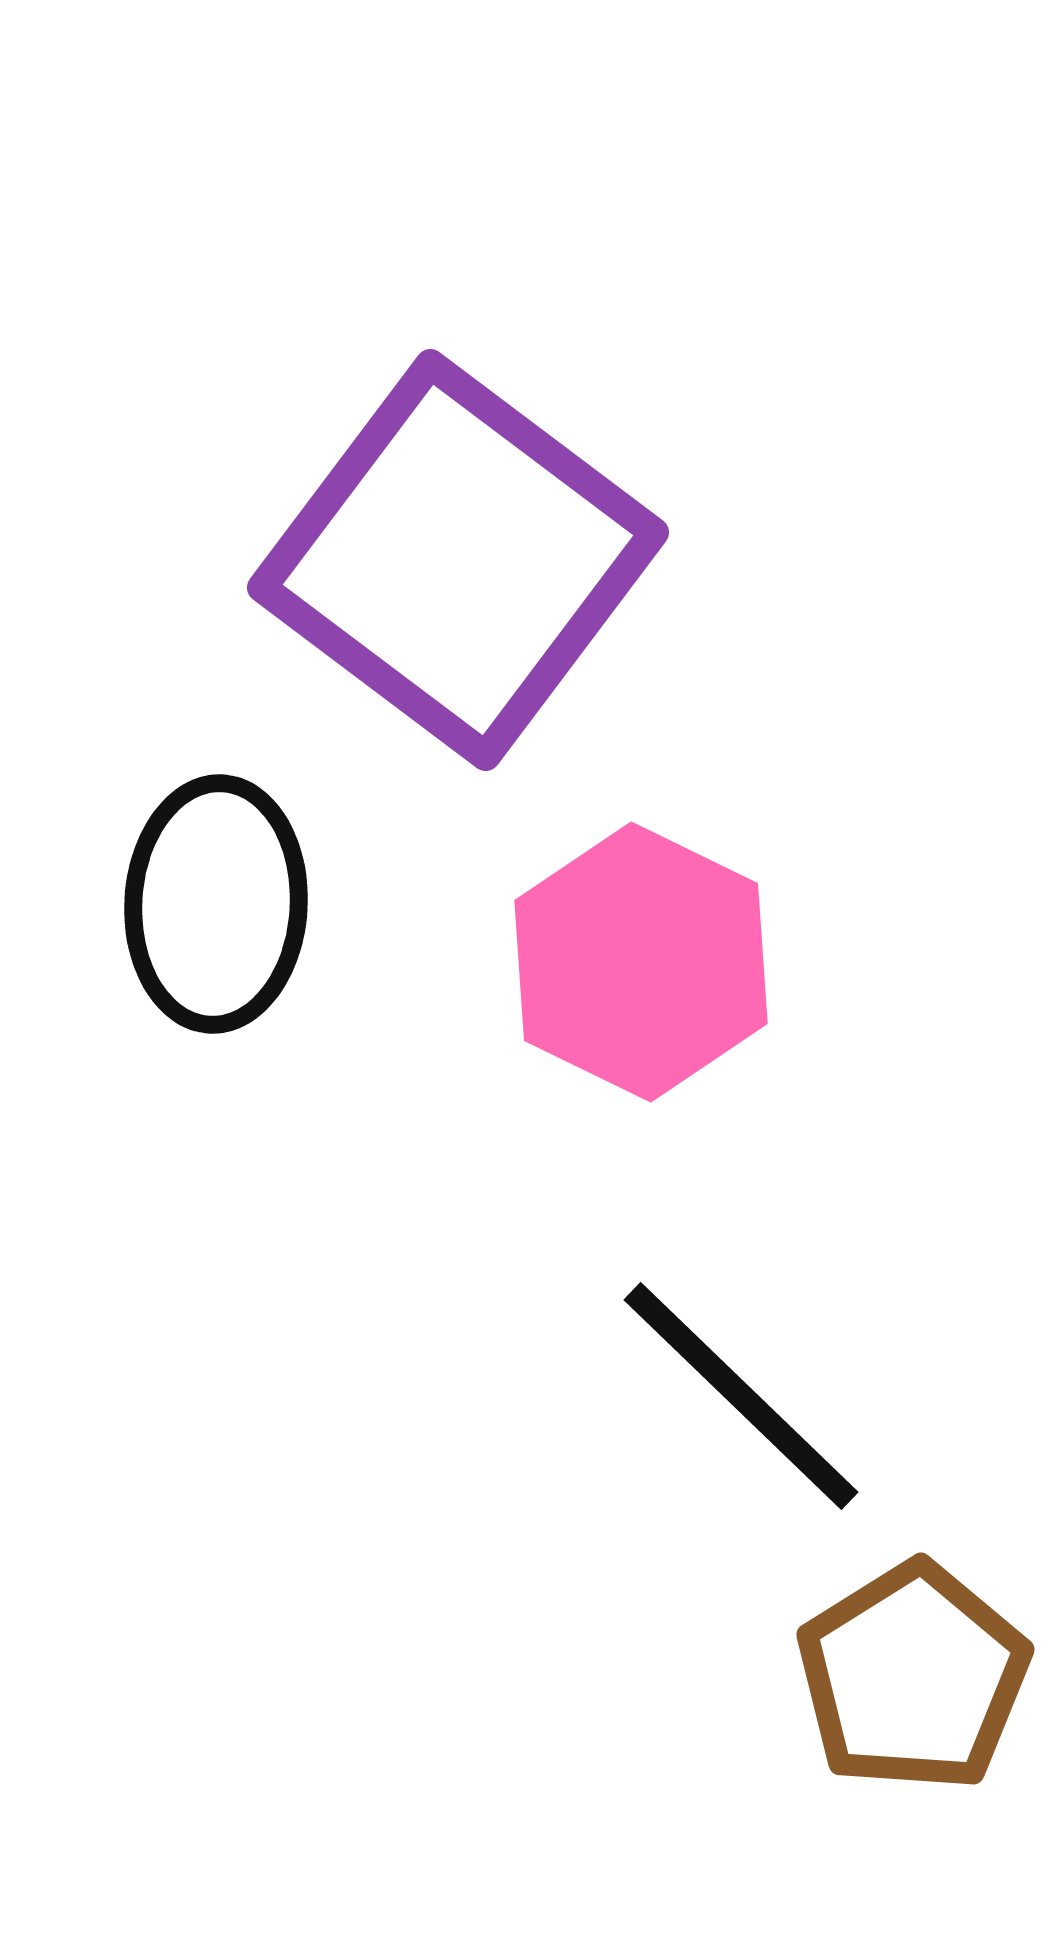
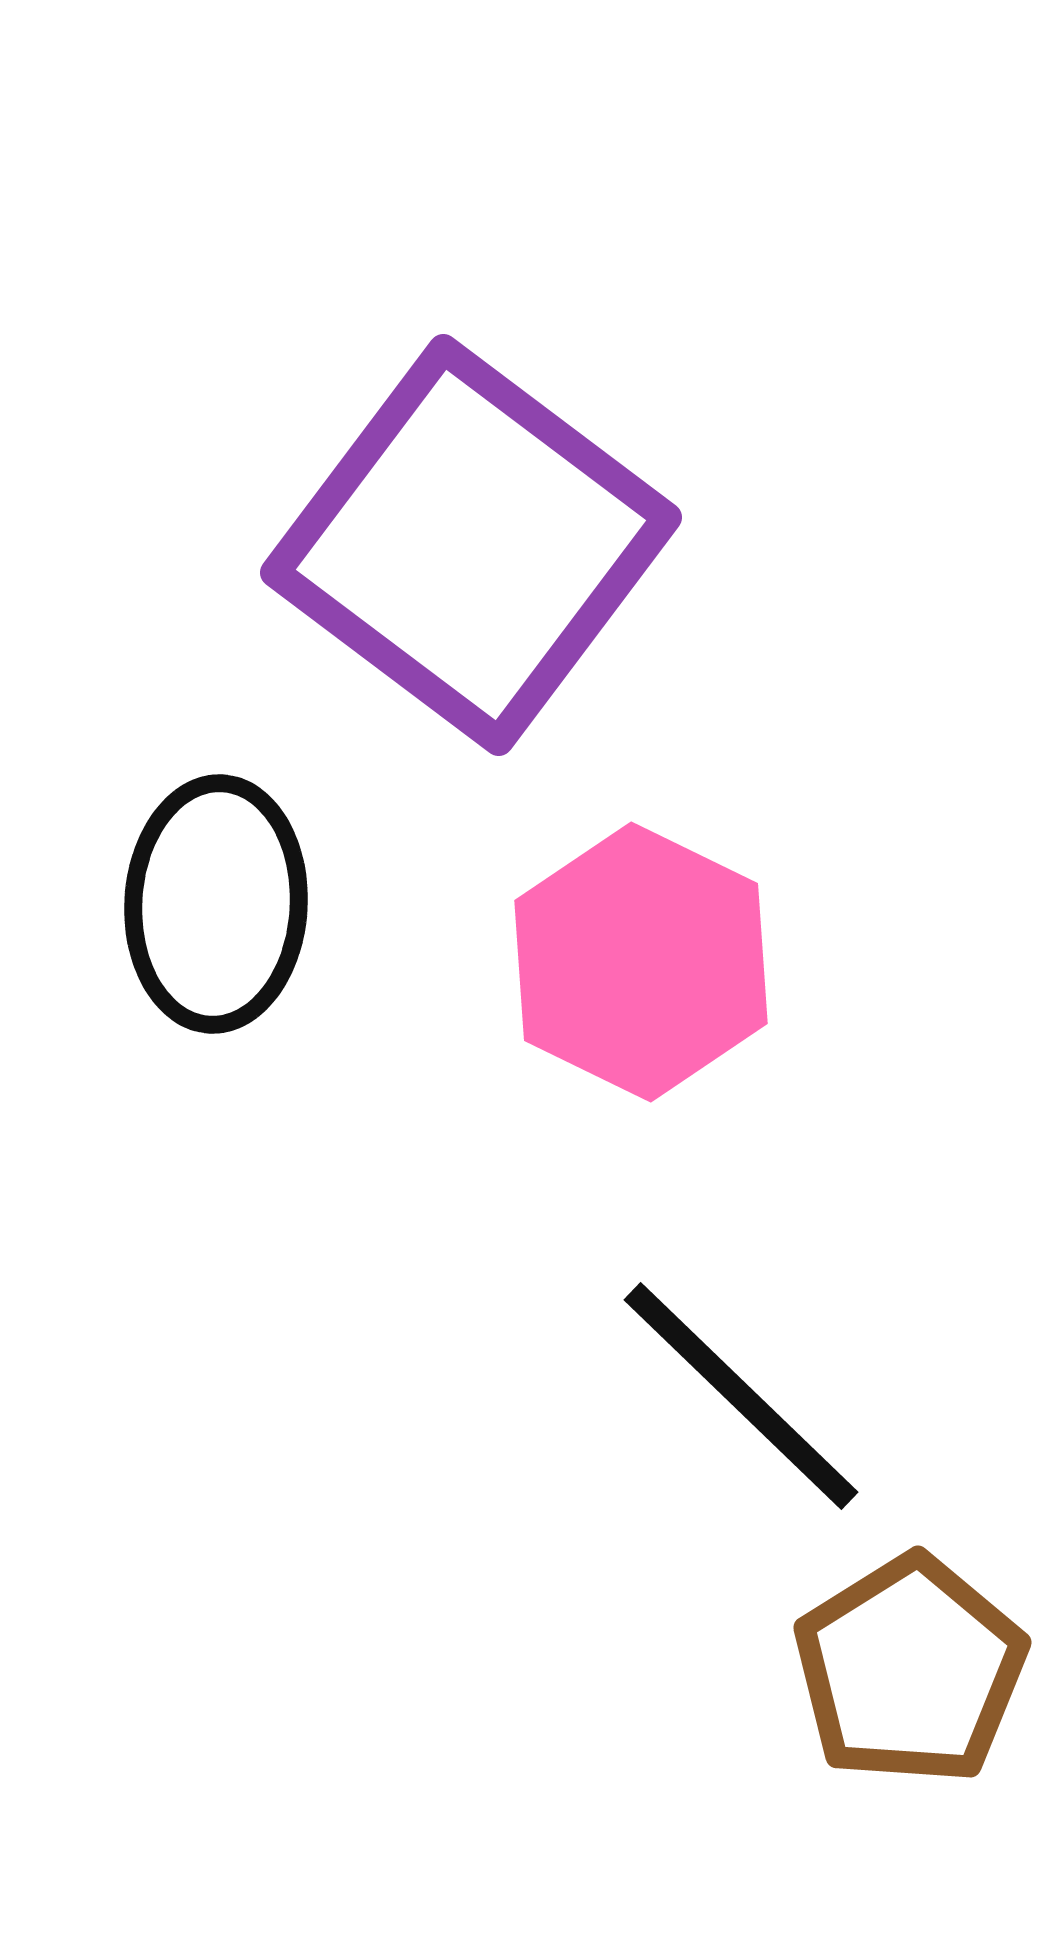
purple square: moved 13 px right, 15 px up
brown pentagon: moved 3 px left, 7 px up
